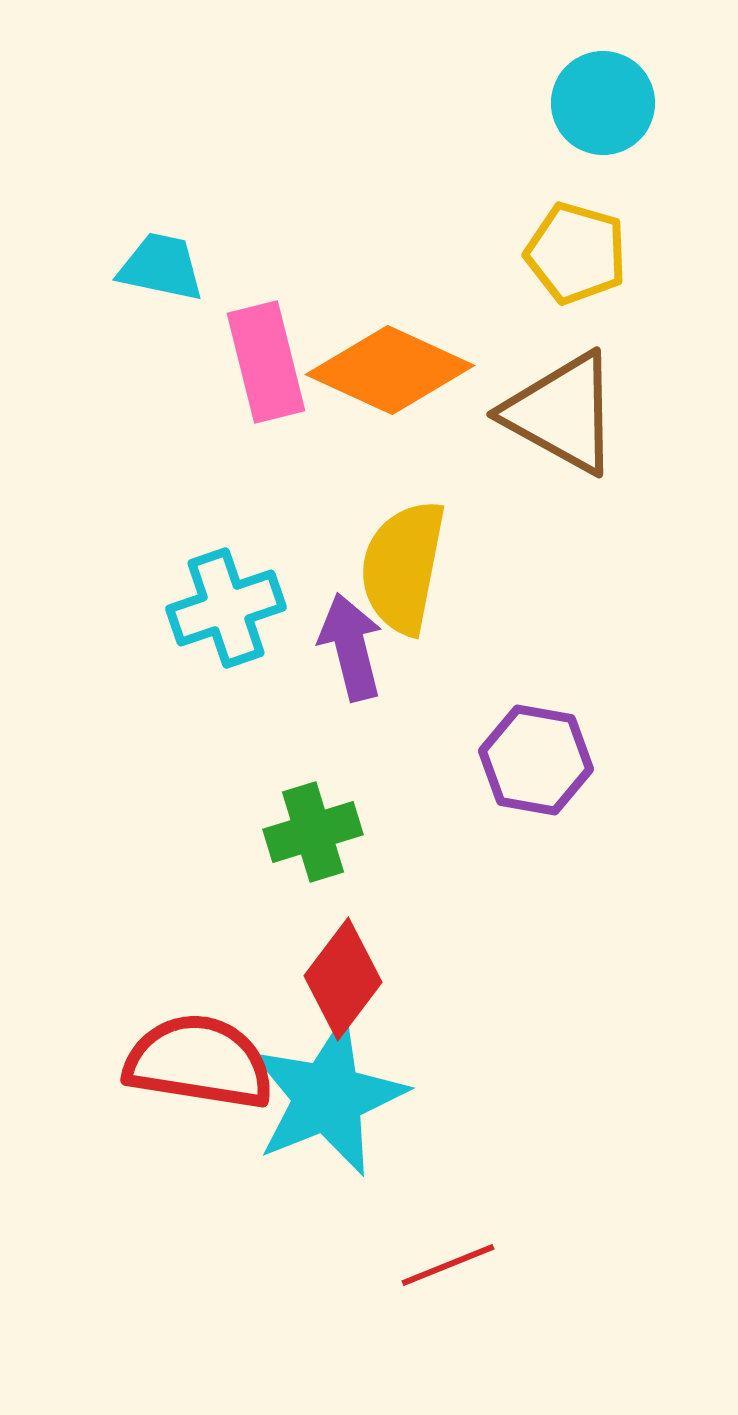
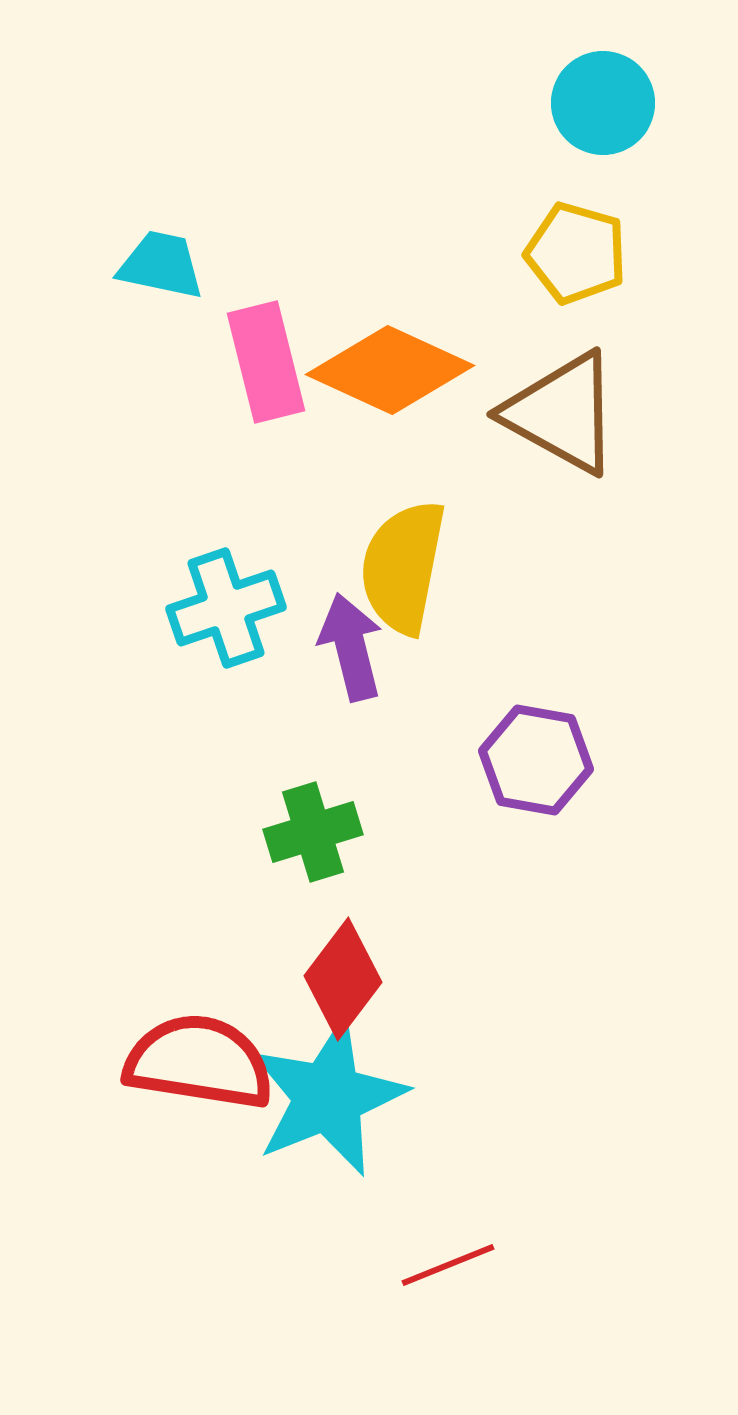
cyan trapezoid: moved 2 px up
